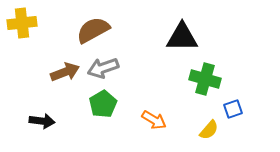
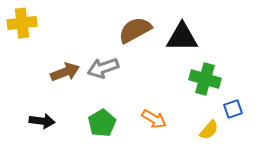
brown semicircle: moved 42 px right
green pentagon: moved 1 px left, 19 px down
orange arrow: moved 1 px up
